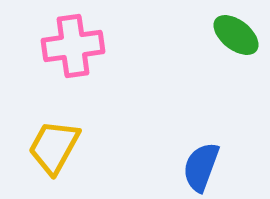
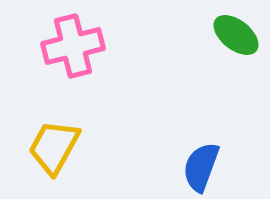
pink cross: rotated 6 degrees counterclockwise
